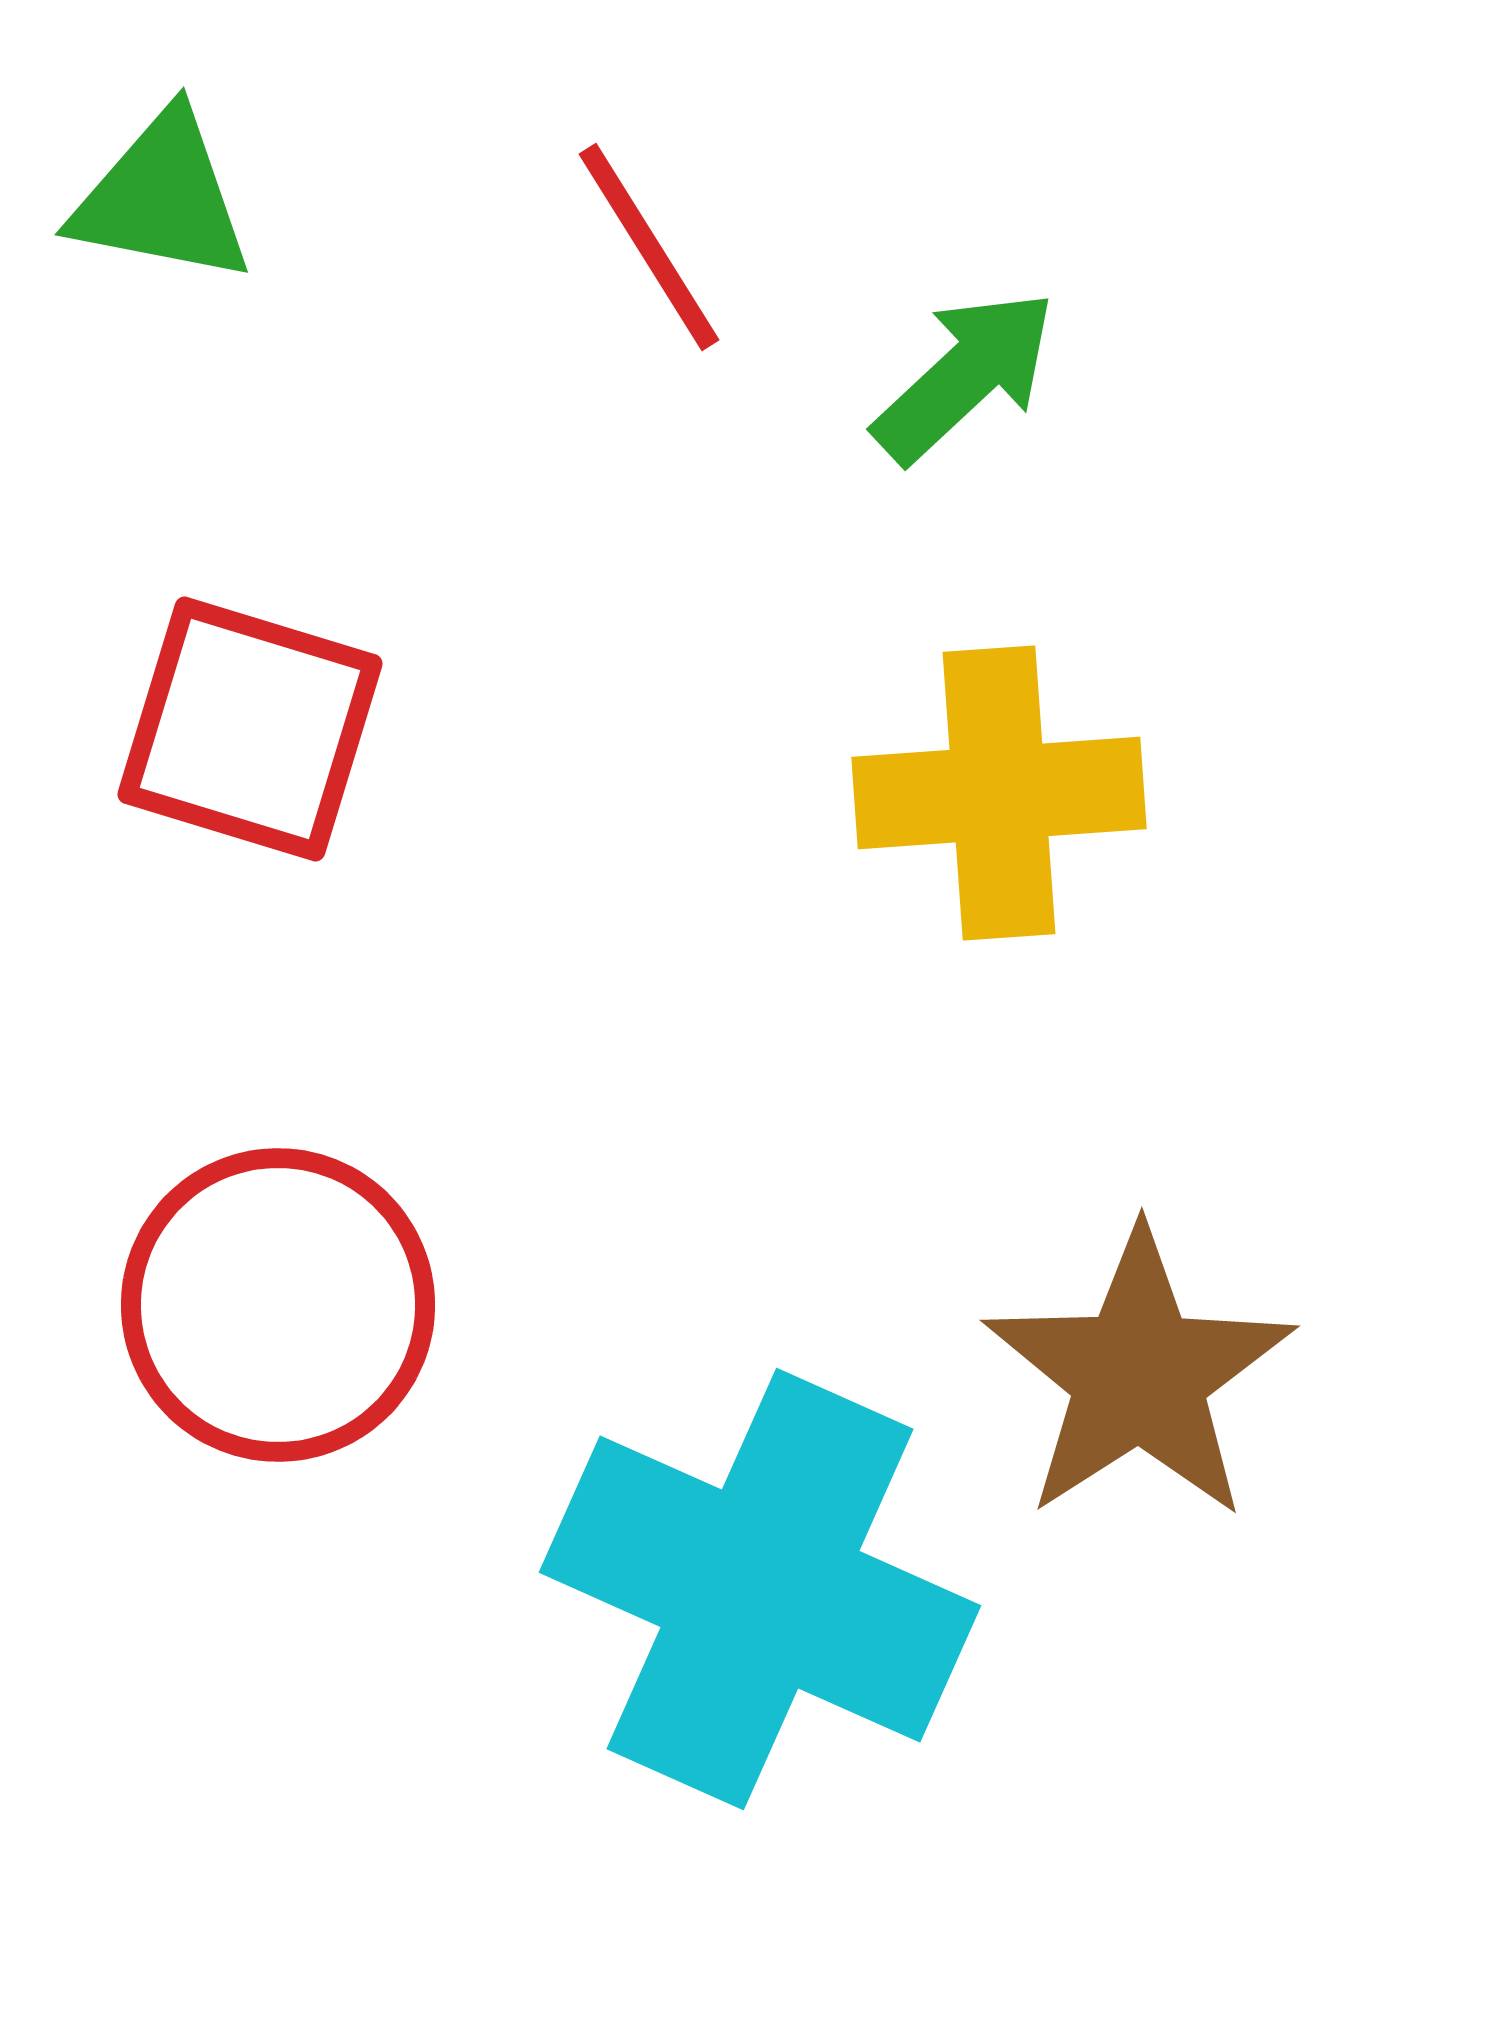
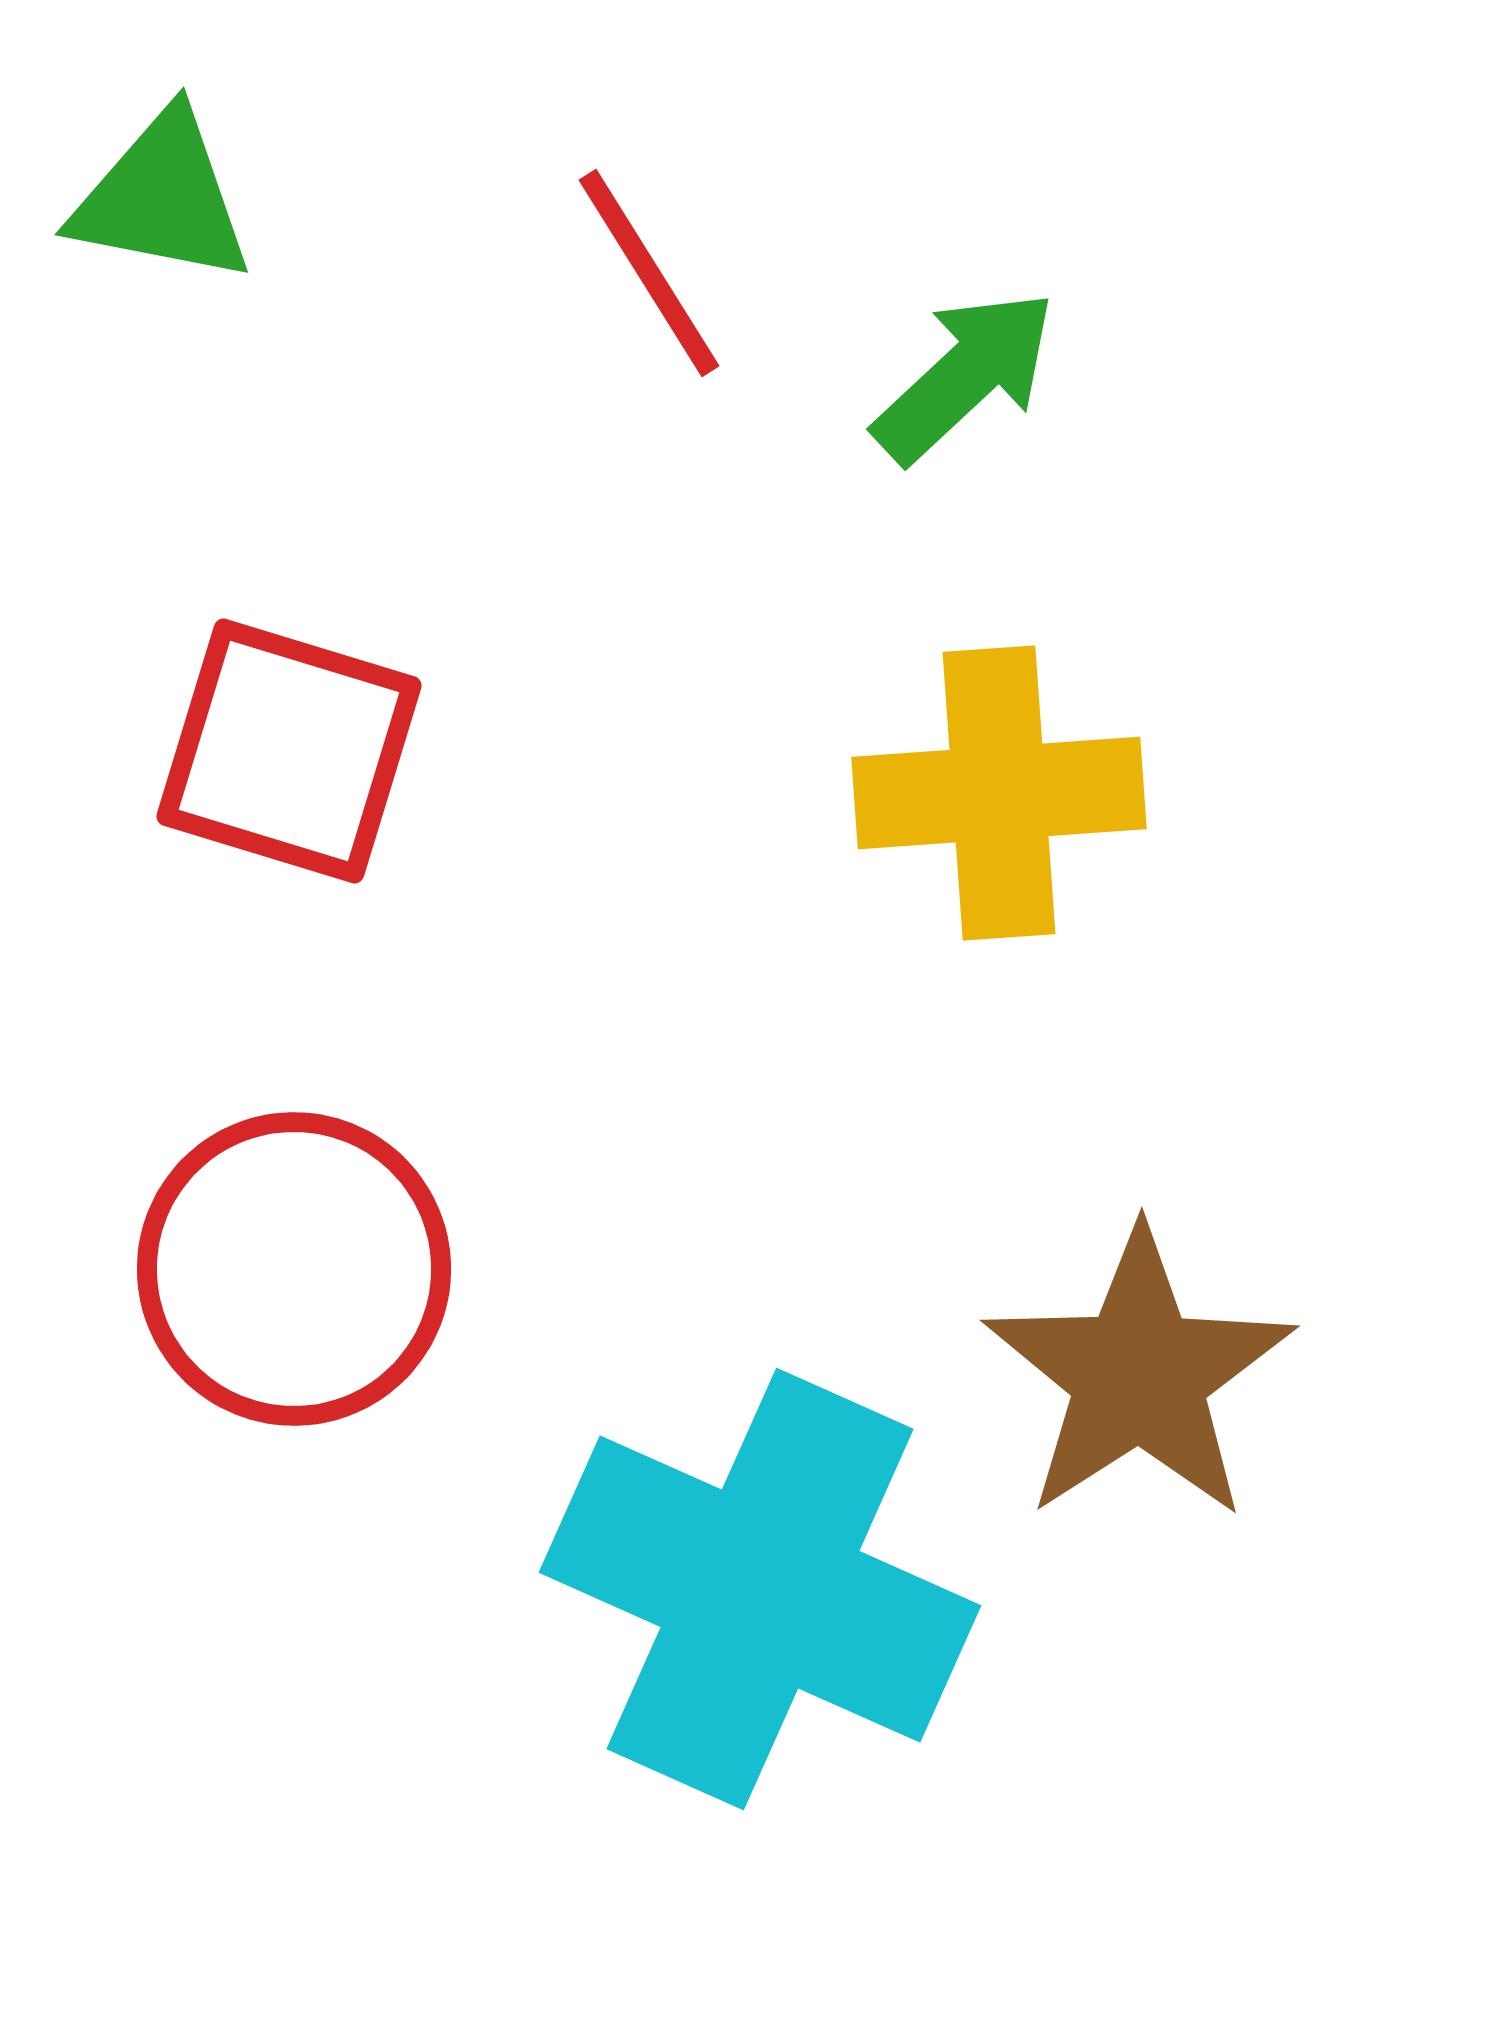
red line: moved 26 px down
red square: moved 39 px right, 22 px down
red circle: moved 16 px right, 36 px up
